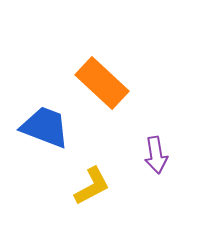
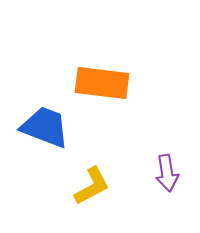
orange rectangle: rotated 36 degrees counterclockwise
purple arrow: moved 11 px right, 18 px down
